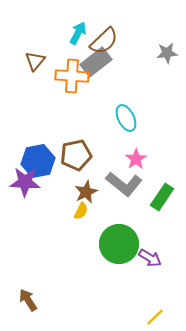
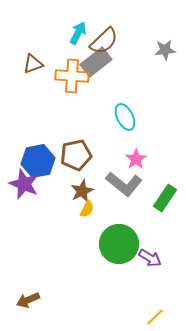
gray star: moved 2 px left, 3 px up
brown triangle: moved 2 px left, 3 px down; rotated 30 degrees clockwise
cyan ellipse: moved 1 px left, 1 px up
purple star: moved 1 px left, 2 px down; rotated 20 degrees clockwise
brown star: moved 4 px left, 1 px up
green rectangle: moved 3 px right, 1 px down
yellow semicircle: moved 6 px right, 2 px up
brown arrow: rotated 80 degrees counterclockwise
